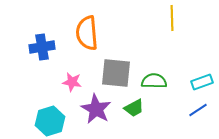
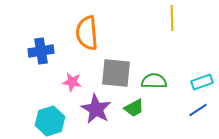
blue cross: moved 1 px left, 4 px down
